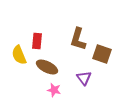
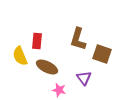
yellow semicircle: moved 1 px right, 1 px down
pink star: moved 5 px right
